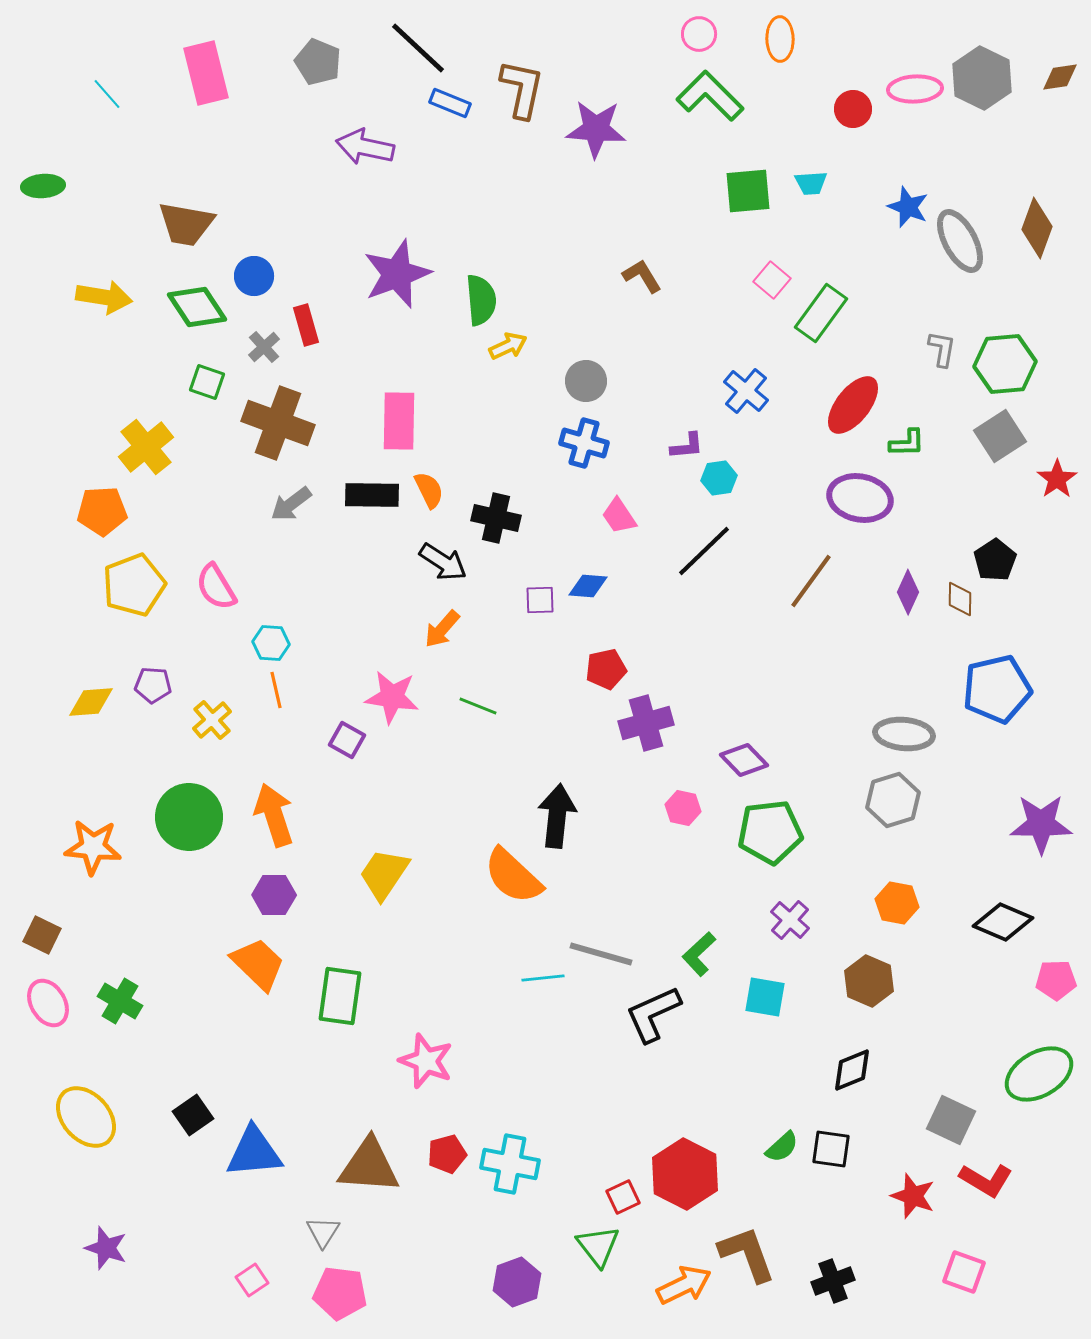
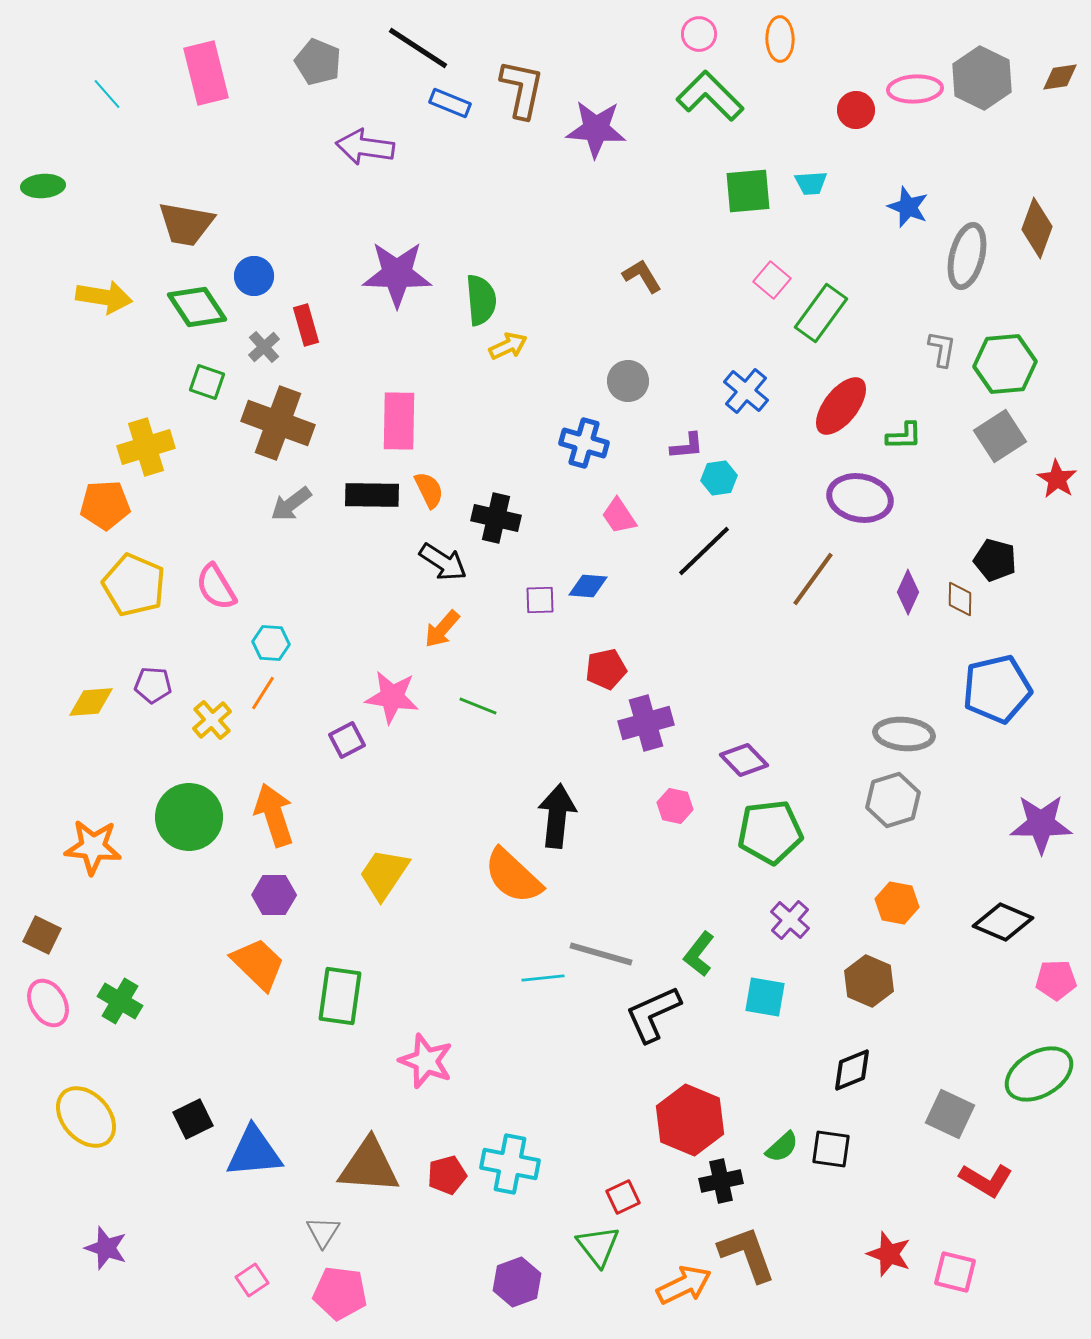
black line at (418, 48): rotated 10 degrees counterclockwise
red circle at (853, 109): moved 3 px right, 1 px down
purple arrow at (365, 147): rotated 4 degrees counterclockwise
gray ellipse at (960, 241): moved 7 px right, 15 px down; rotated 42 degrees clockwise
purple star at (397, 274): rotated 22 degrees clockwise
gray circle at (586, 381): moved 42 px right
red ellipse at (853, 405): moved 12 px left, 1 px down
green L-shape at (907, 443): moved 3 px left, 7 px up
yellow cross at (146, 447): rotated 22 degrees clockwise
red star at (1057, 479): rotated 6 degrees counterclockwise
orange pentagon at (102, 511): moved 3 px right, 6 px up
black pentagon at (995, 560): rotated 24 degrees counterclockwise
brown line at (811, 581): moved 2 px right, 2 px up
yellow pentagon at (134, 585): rotated 28 degrees counterclockwise
orange line at (276, 690): moved 13 px left, 3 px down; rotated 45 degrees clockwise
purple square at (347, 740): rotated 33 degrees clockwise
pink hexagon at (683, 808): moved 8 px left, 2 px up
green L-shape at (699, 954): rotated 9 degrees counterclockwise
black square at (193, 1115): moved 4 px down; rotated 9 degrees clockwise
gray square at (951, 1120): moved 1 px left, 6 px up
red pentagon at (447, 1154): moved 21 px down
red hexagon at (685, 1174): moved 5 px right, 54 px up; rotated 4 degrees counterclockwise
red star at (913, 1196): moved 24 px left, 58 px down
pink square at (964, 1272): moved 9 px left; rotated 6 degrees counterclockwise
black cross at (833, 1281): moved 112 px left, 100 px up; rotated 9 degrees clockwise
